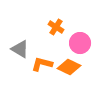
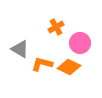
orange cross: rotated 28 degrees clockwise
